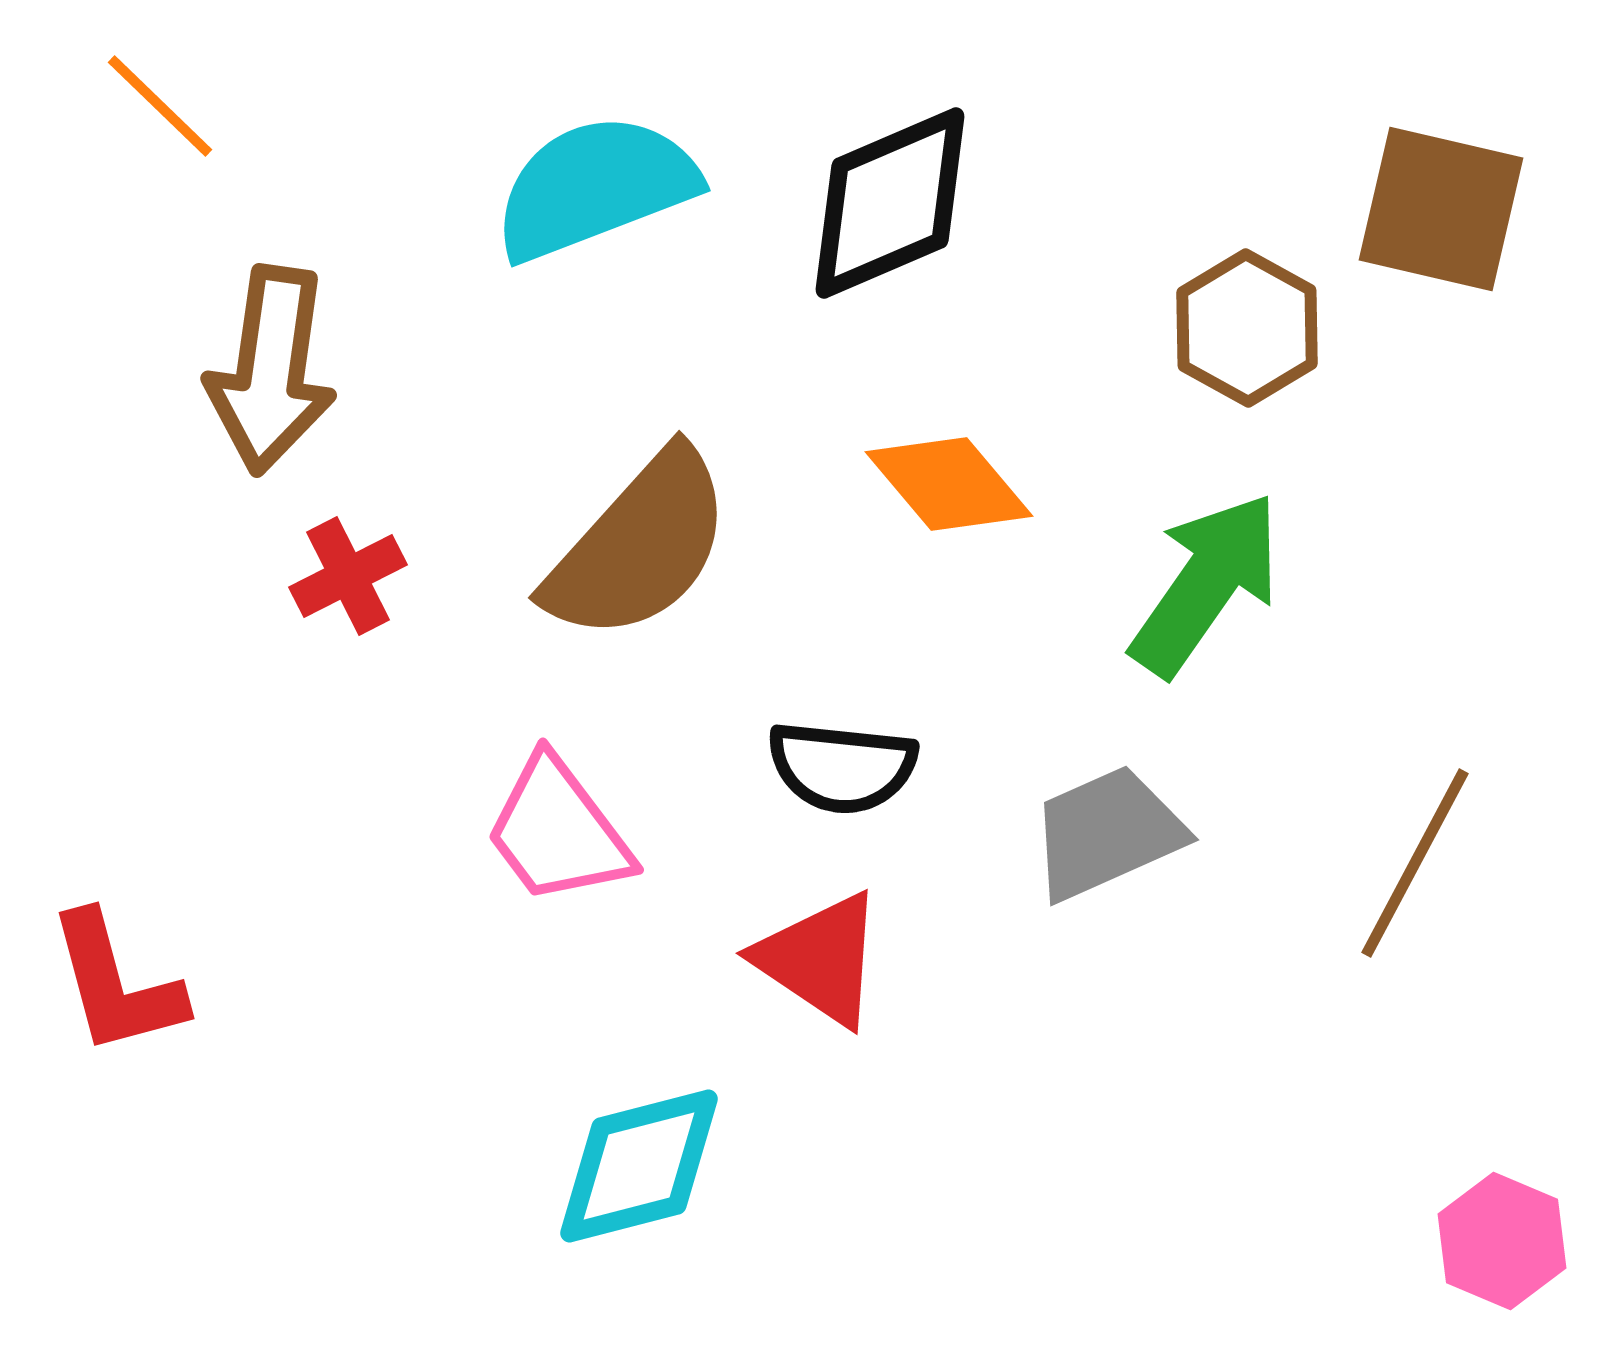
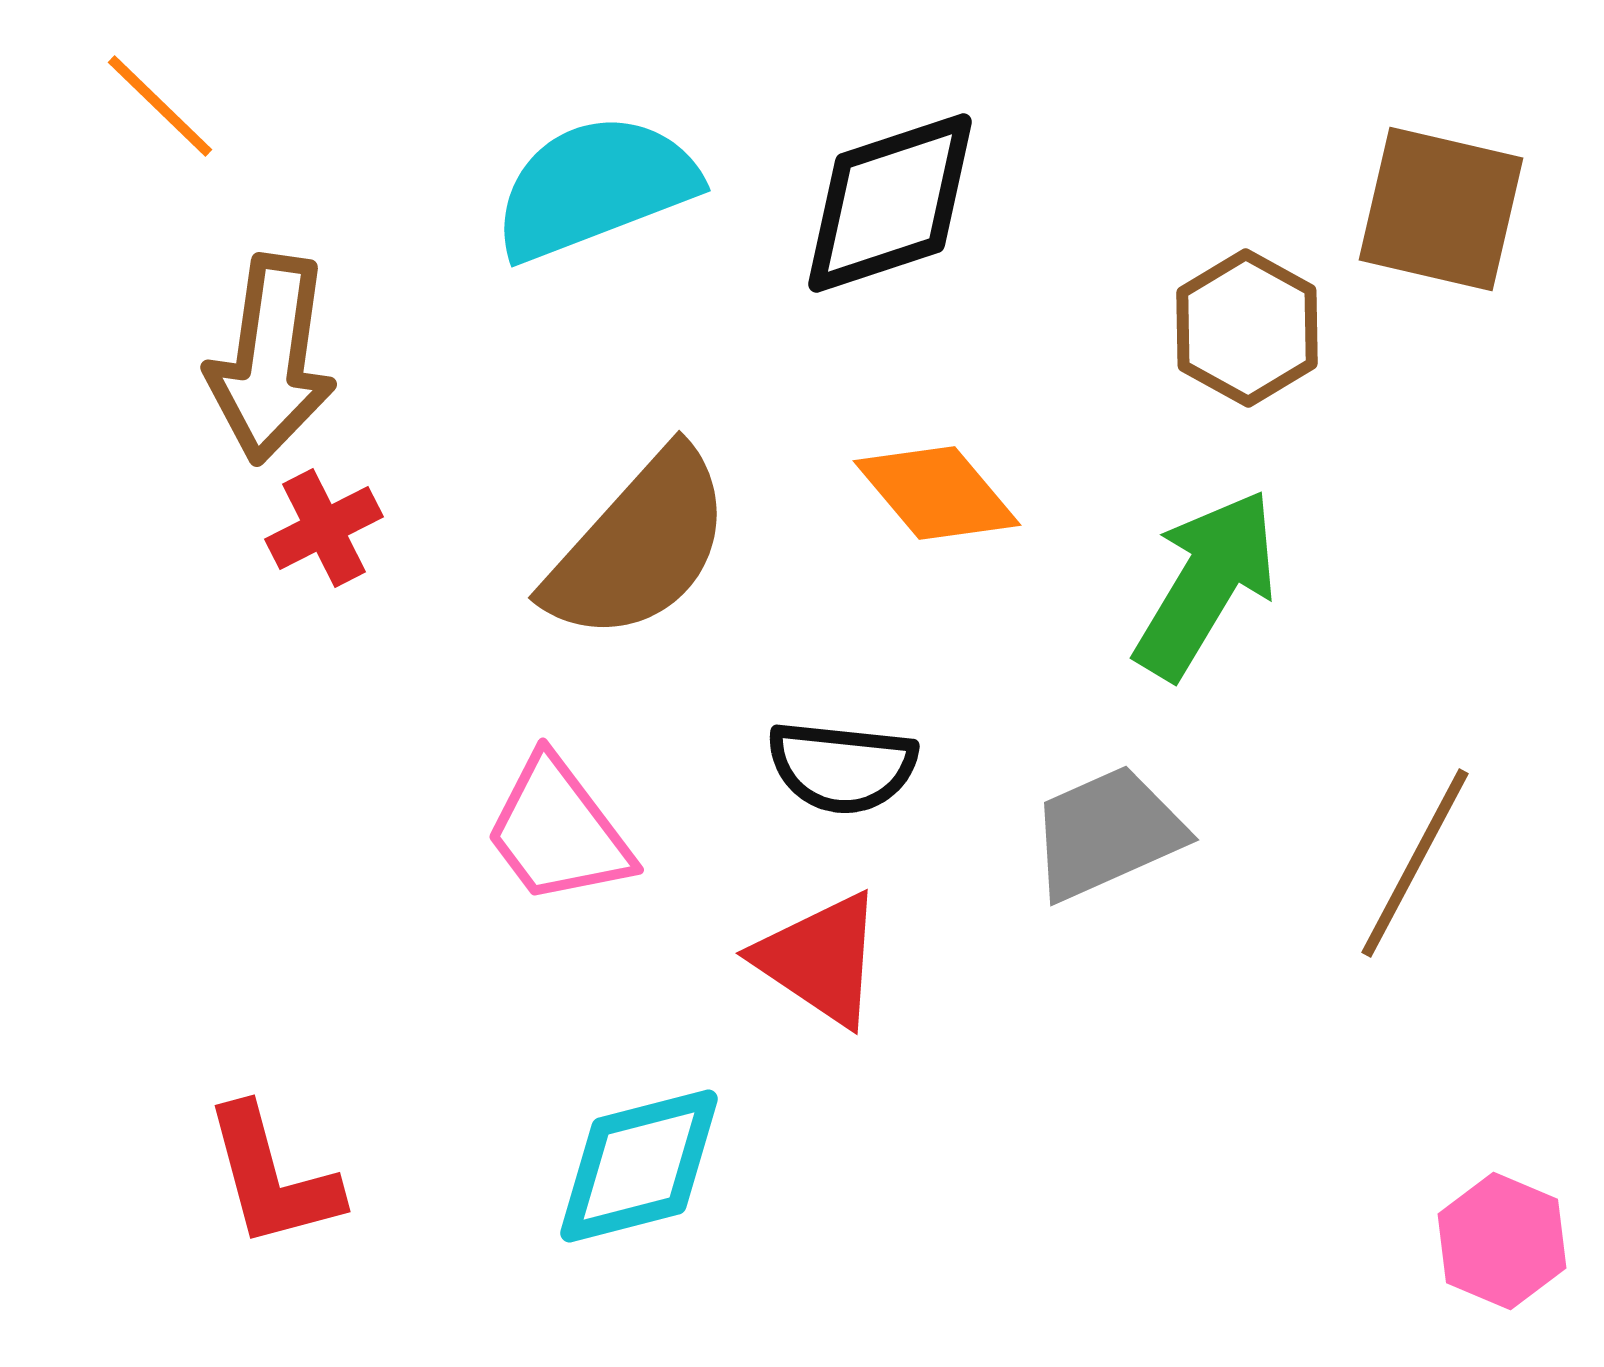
black diamond: rotated 5 degrees clockwise
brown arrow: moved 11 px up
orange diamond: moved 12 px left, 9 px down
red cross: moved 24 px left, 48 px up
green arrow: rotated 4 degrees counterclockwise
red L-shape: moved 156 px right, 193 px down
